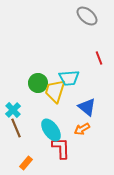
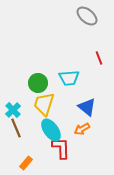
yellow trapezoid: moved 11 px left, 13 px down
